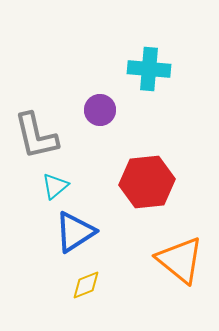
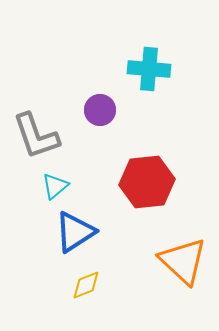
gray L-shape: rotated 6 degrees counterclockwise
orange triangle: moved 3 px right, 1 px down; rotated 4 degrees clockwise
